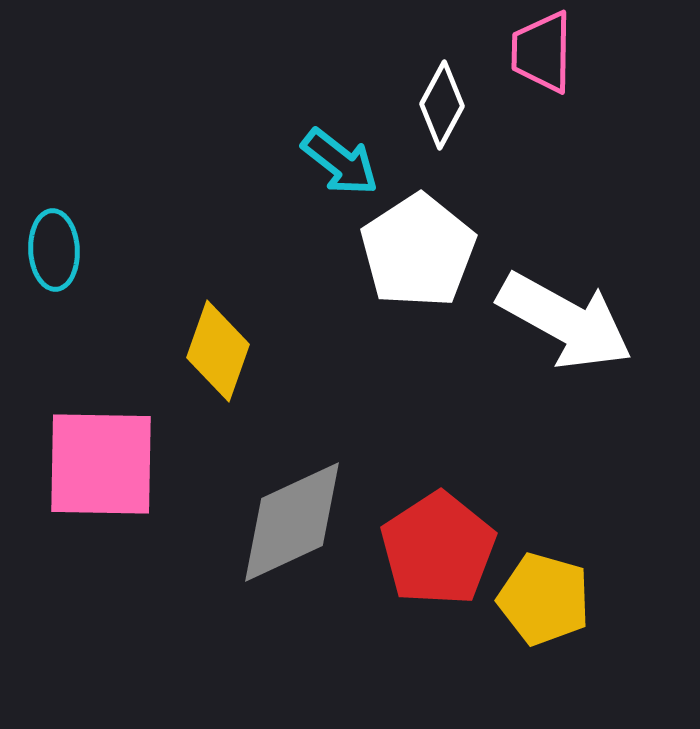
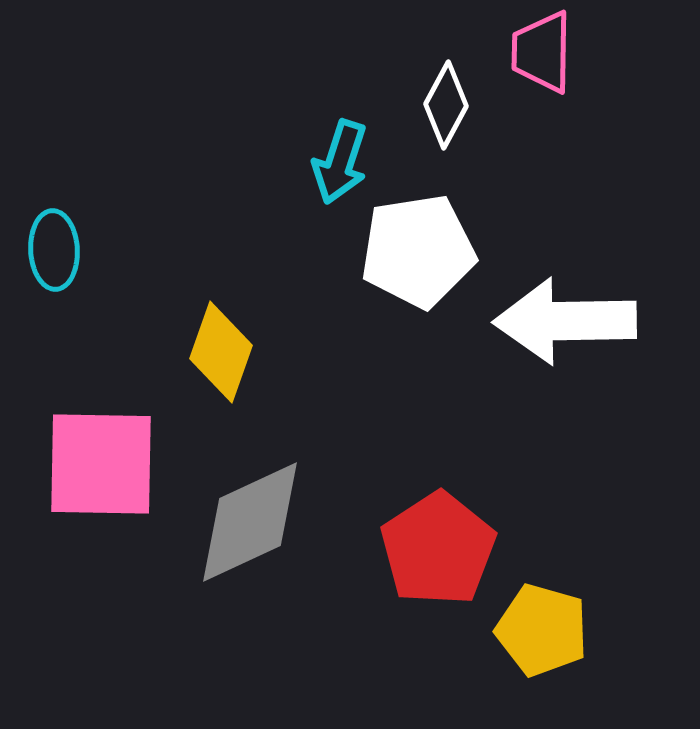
white diamond: moved 4 px right
cyan arrow: rotated 70 degrees clockwise
white pentagon: rotated 24 degrees clockwise
white arrow: rotated 150 degrees clockwise
yellow diamond: moved 3 px right, 1 px down
gray diamond: moved 42 px left
yellow pentagon: moved 2 px left, 31 px down
